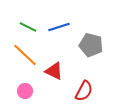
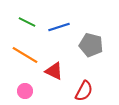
green line: moved 1 px left, 5 px up
orange line: rotated 12 degrees counterclockwise
